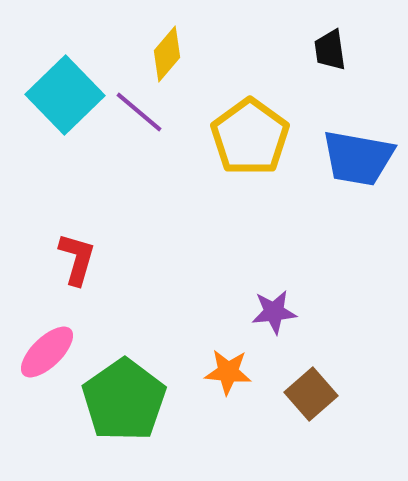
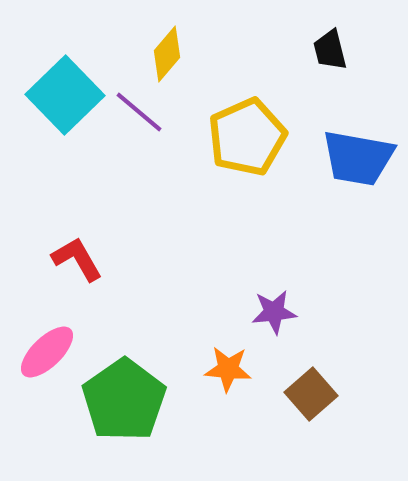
black trapezoid: rotated 6 degrees counterclockwise
yellow pentagon: moved 3 px left; rotated 12 degrees clockwise
red L-shape: rotated 46 degrees counterclockwise
orange star: moved 3 px up
